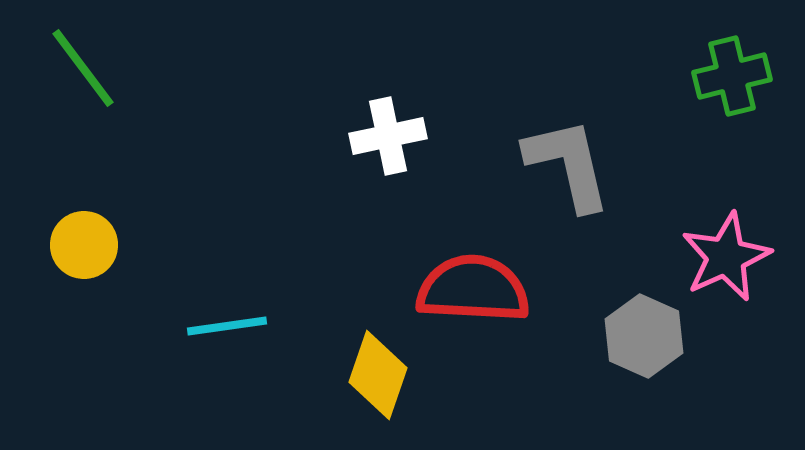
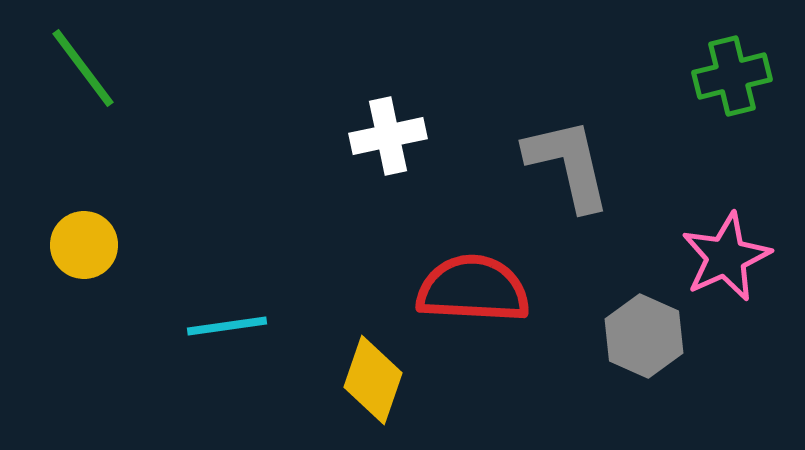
yellow diamond: moved 5 px left, 5 px down
